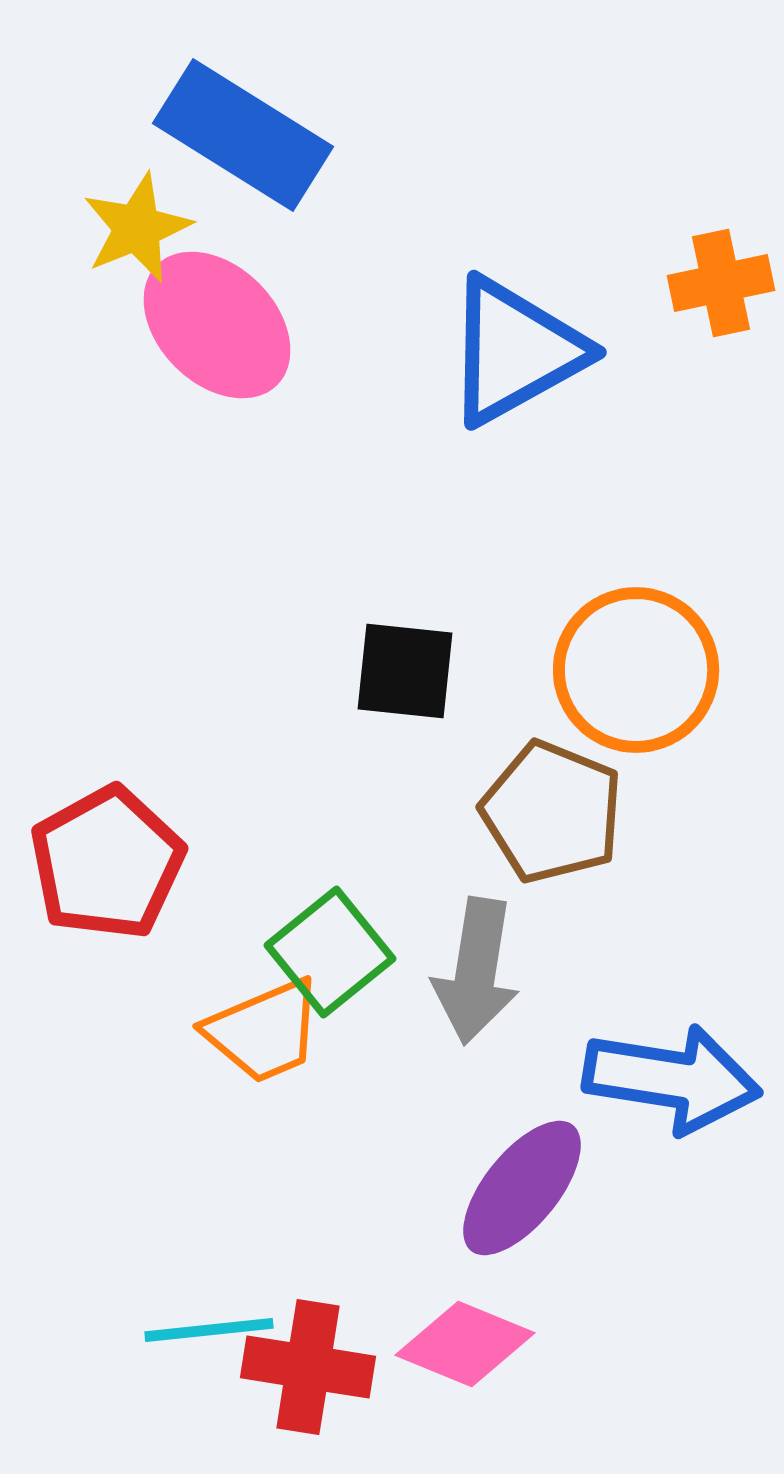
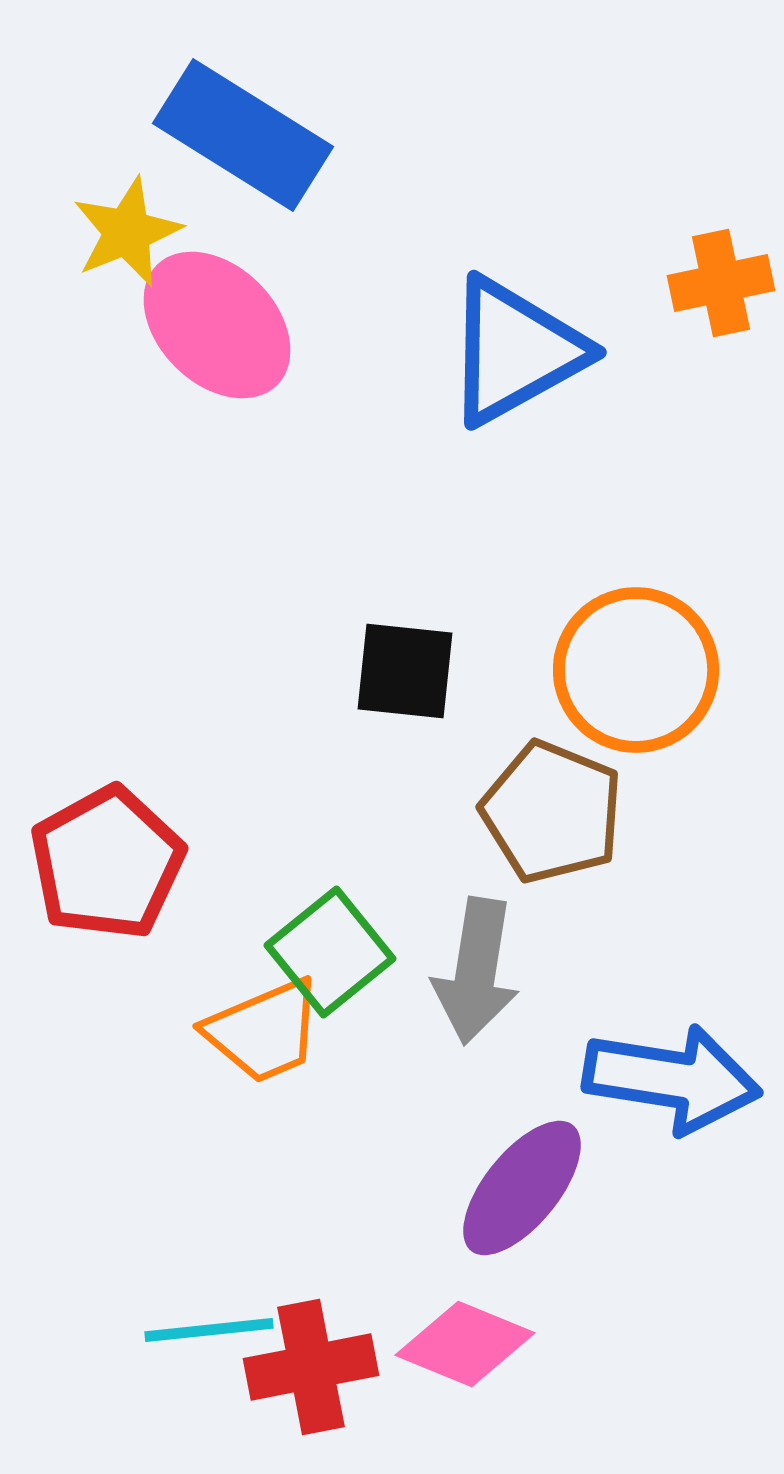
yellow star: moved 10 px left, 4 px down
red cross: moved 3 px right; rotated 20 degrees counterclockwise
